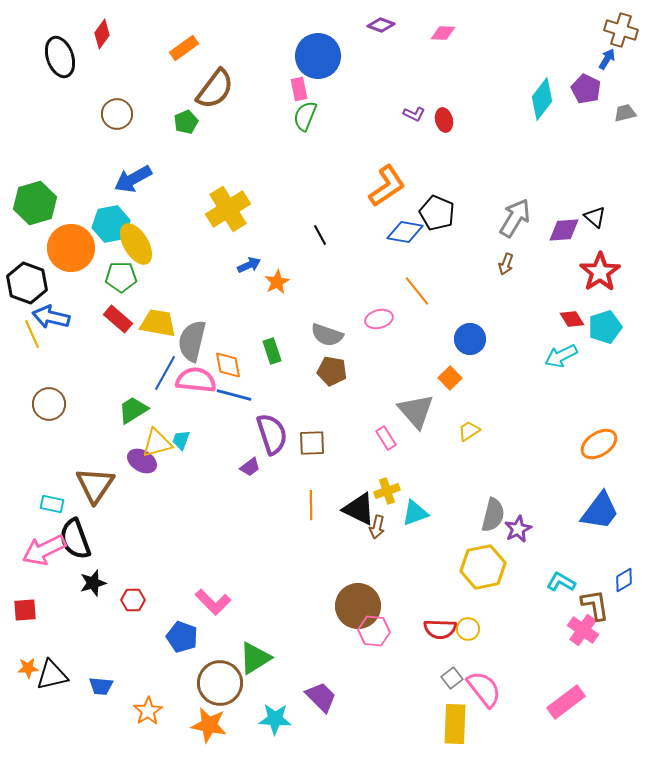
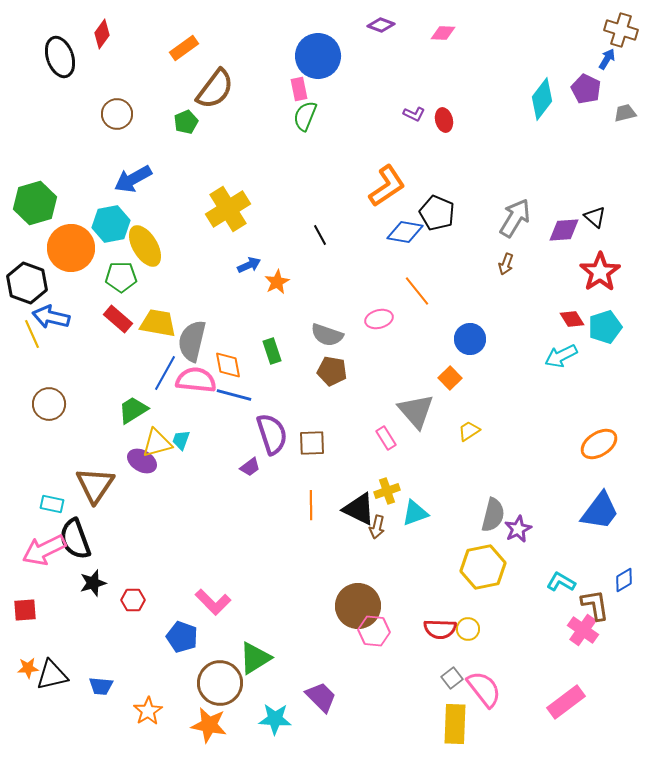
yellow ellipse at (136, 244): moved 9 px right, 2 px down
